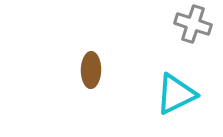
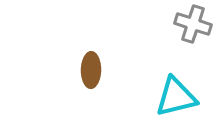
cyan triangle: moved 3 px down; rotated 12 degrees clockwise
